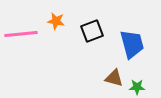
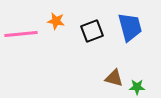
blue trapezoid: moved 2 px left, 17 px up
